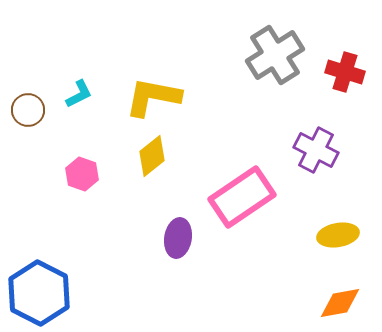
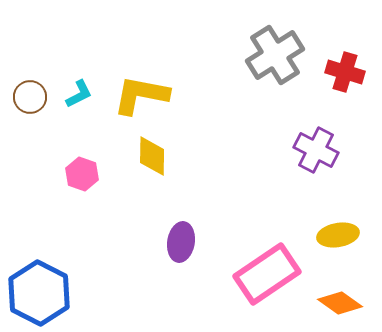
yellow L-shape: moved 12 px left, 2 px up
brown circle: moved 2 px right, 13 px up
yellow diamond: rotated 51 degrees counterclockwise
pink rectangle: moved 25 px right, 77 px down
purple ellipse: moved 3 px right, 4 px down
orange diamond: rotated 45 degrees clockwise
